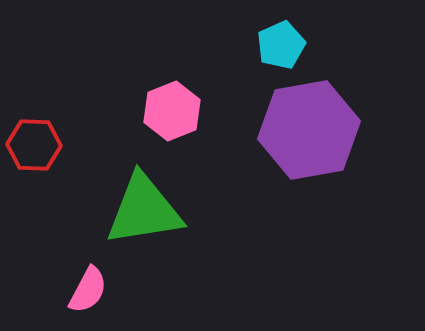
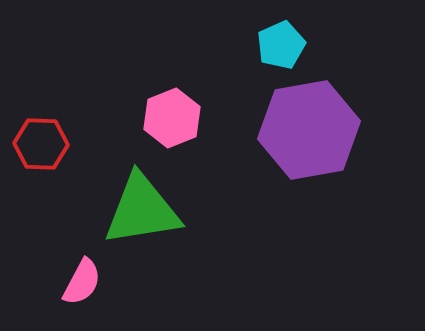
pink hexagon: moved 7 px down
red hexagon: moved 7 px right, 1 px up
green triangle: moved 2 px left
pink semicircle: moved 6 px left, 8 px up
